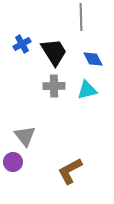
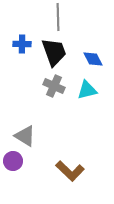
gray line: moved 23 px left
blue cross: rotated 30 degrees clockwise
black trapezoid: rotated 12 degrees clockwise
gray cross: rotated 25 degrees clockwise
gray triangle: rotated 20 degrees counterclockwise
purple circle: moved 1 px up
brown L-shape: rotated 108 degrees counterclockwise
